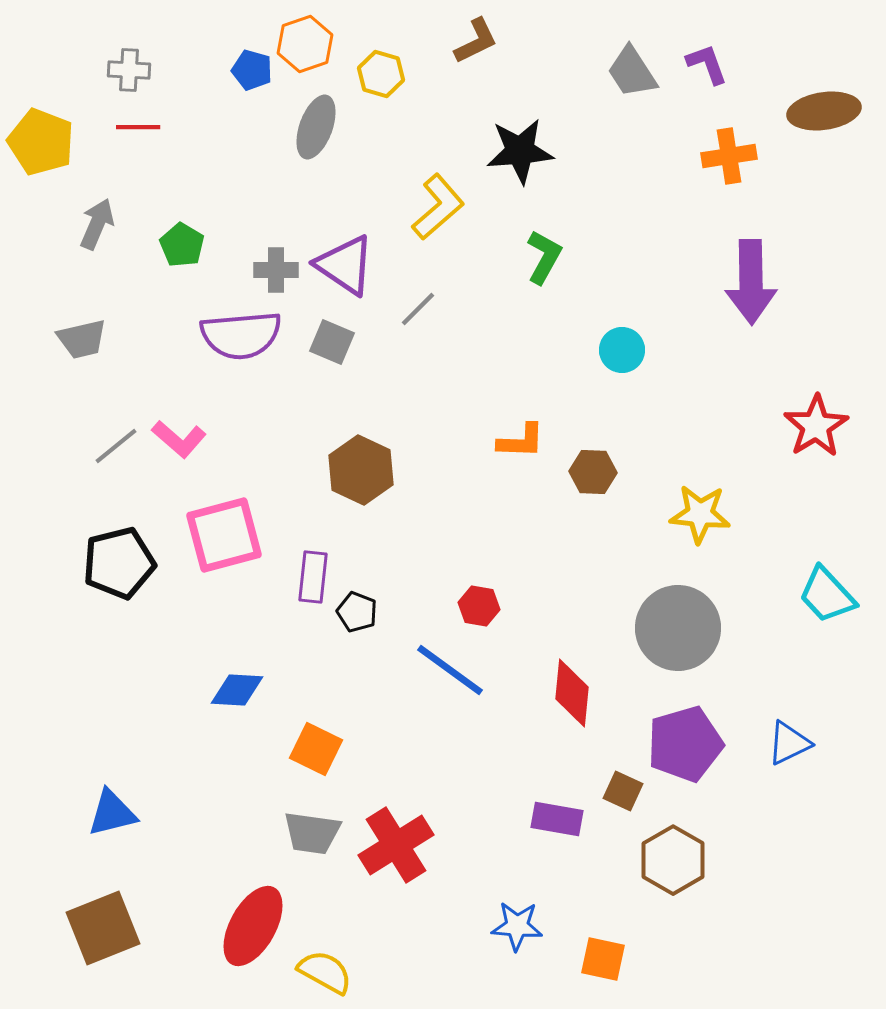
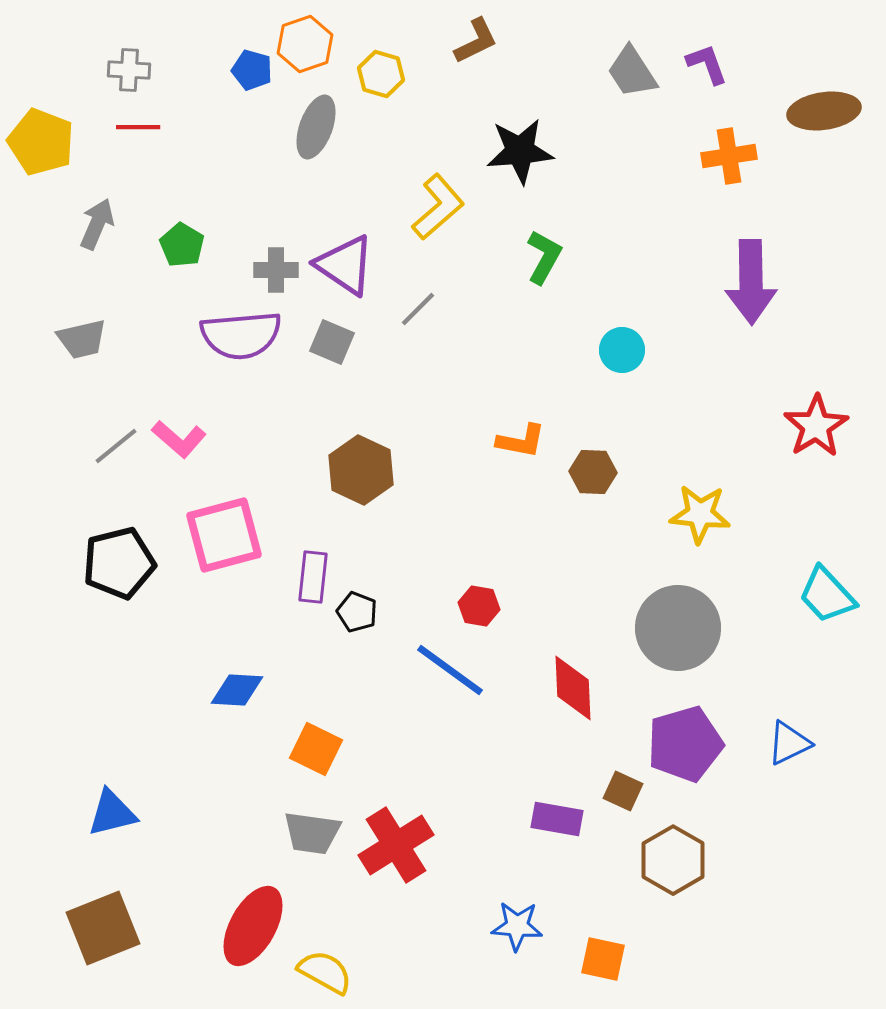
orange L-shape at (521, 441): rotated 9 degrees clockwise
red diamond at (572, 693): moved 1 px right, 5 px up; rotated 8 degrees counterclockwise
